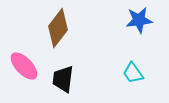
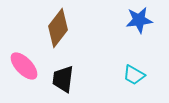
cyan trapezoid: moved 1 px right, 2 px down; rotated 25 degrees counterclockwise
